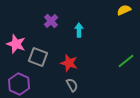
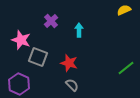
pink star: moved 5 px right, 4 px up
green line: moved 7 px down
gray semicircle: rotated 16 degrees counterclockwise
